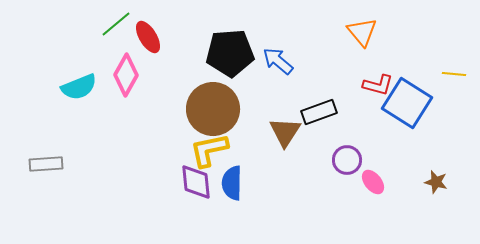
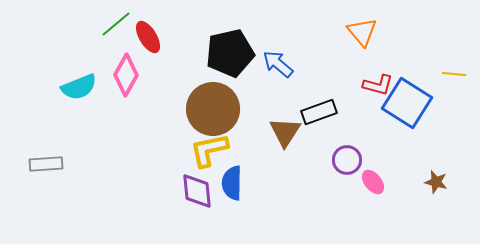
black pentagon: rotated 9 degrees counterclockwise
blue arrow: moved 3 px down
purple diamond: moved 1 px right, 9 px down
